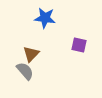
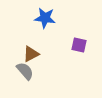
brown triangle: rotated 18 degrees clockwise
